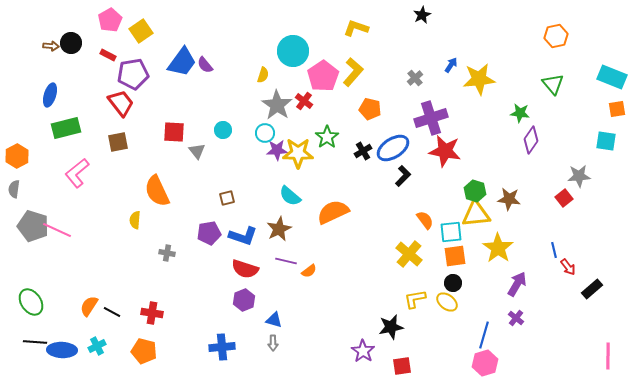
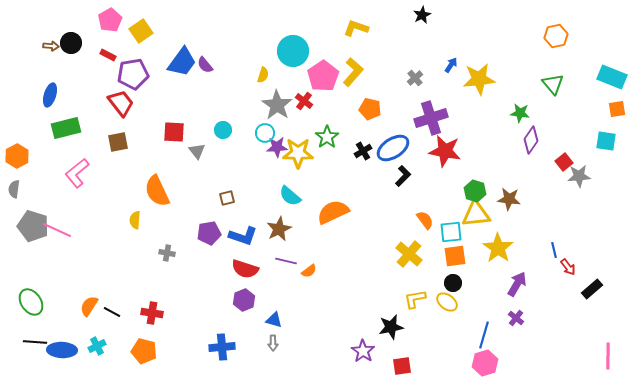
purple star at (277, 150): moved 3 px up
red square at (564, 198): moved 36 px up
